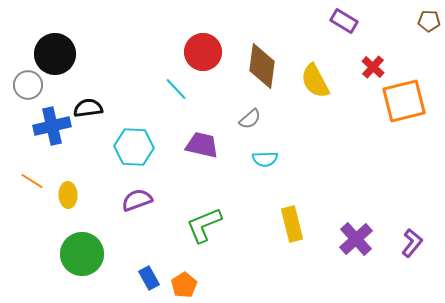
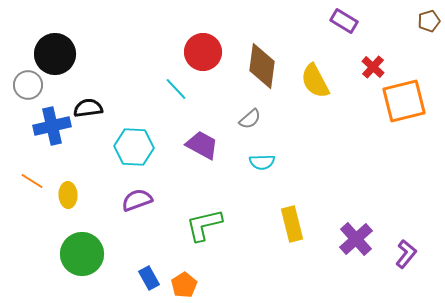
brown pentagon: rotated 20 degrees counterclockwise
purple trapezoid: rotated 16 degrees clockwise
cyan semicircle: moved 3 px left, 3 px down
green L-shape: rotated 9 degrees clockwise
purple L-shape: moved 6 px left, 11 px down
